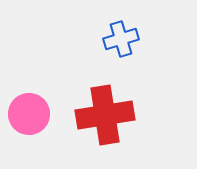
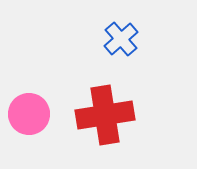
blue cross: rotated 24 degrees counterclockwise
